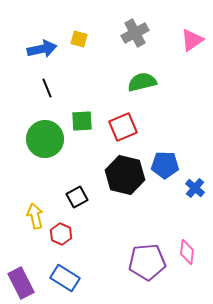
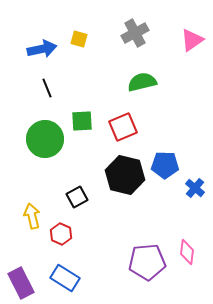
yellow arrow: moved 3 px left
